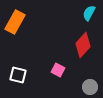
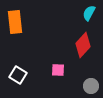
orange rectangle: rotated 35 degrees counterclockwise
pink square: rotated 24 degrees counterclockwise
white square: rotated 18 degrees clockwise
gray circle: moved 1 px right, 1 px up
